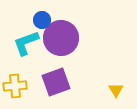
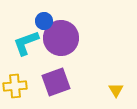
blue circle: moved 2 px right, 1 px down
